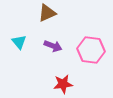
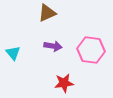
cyan triangle: moved 6 px left, 11 px down
purple arrow: rotated 12 degrees counterclockwise
red star: moved 1 px right, 1 px up
